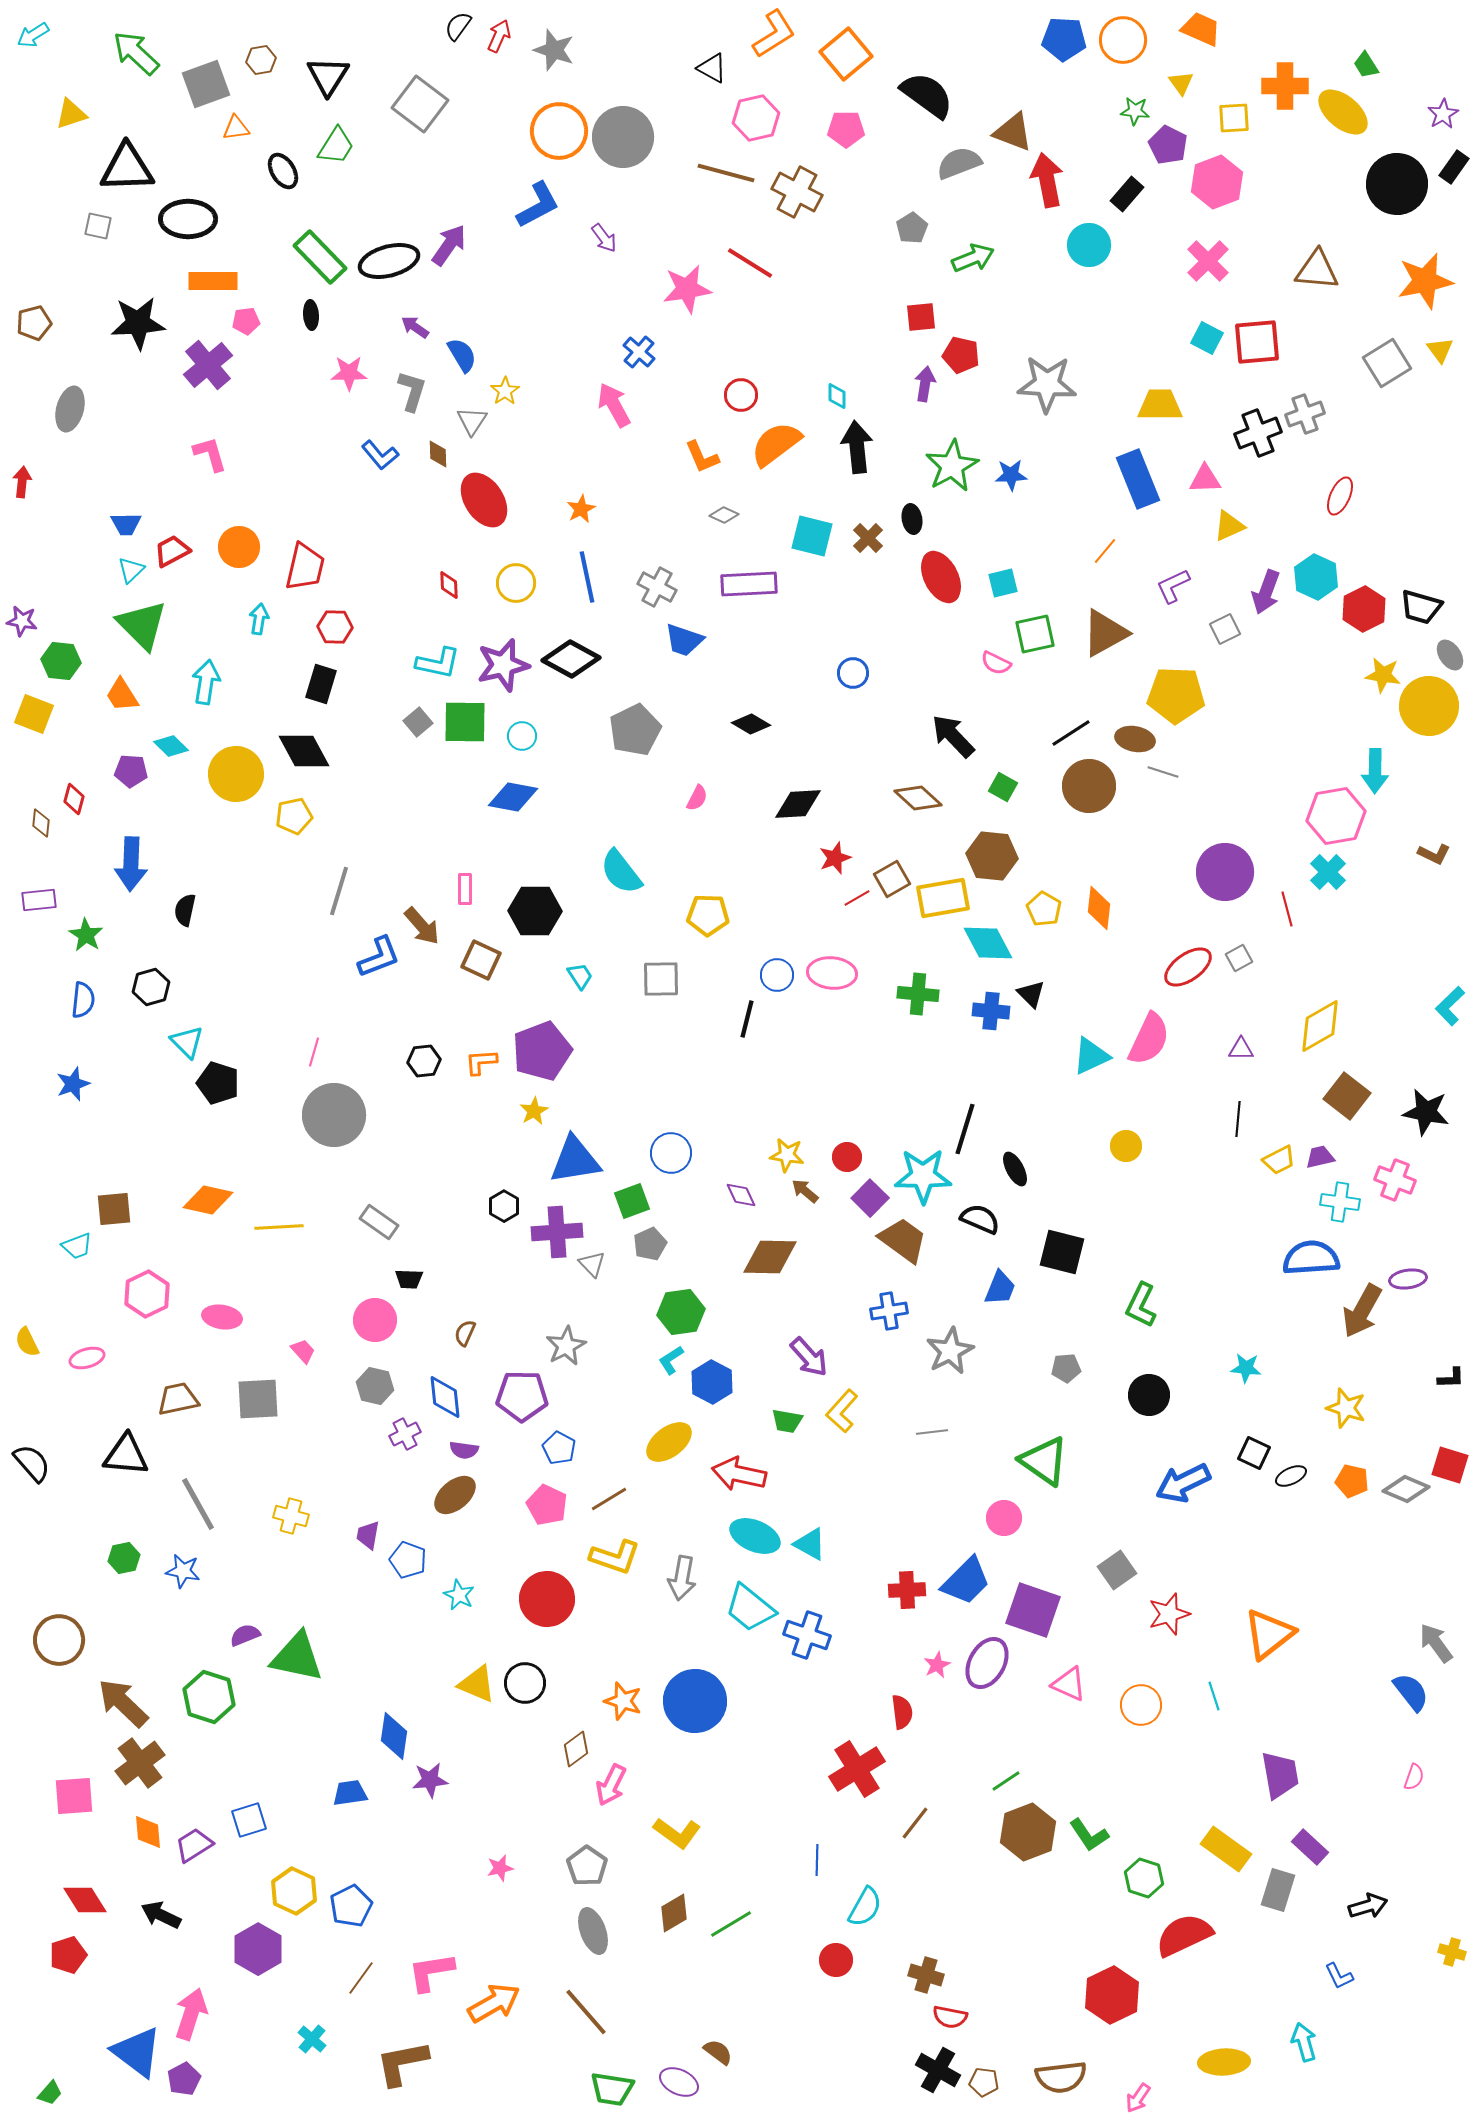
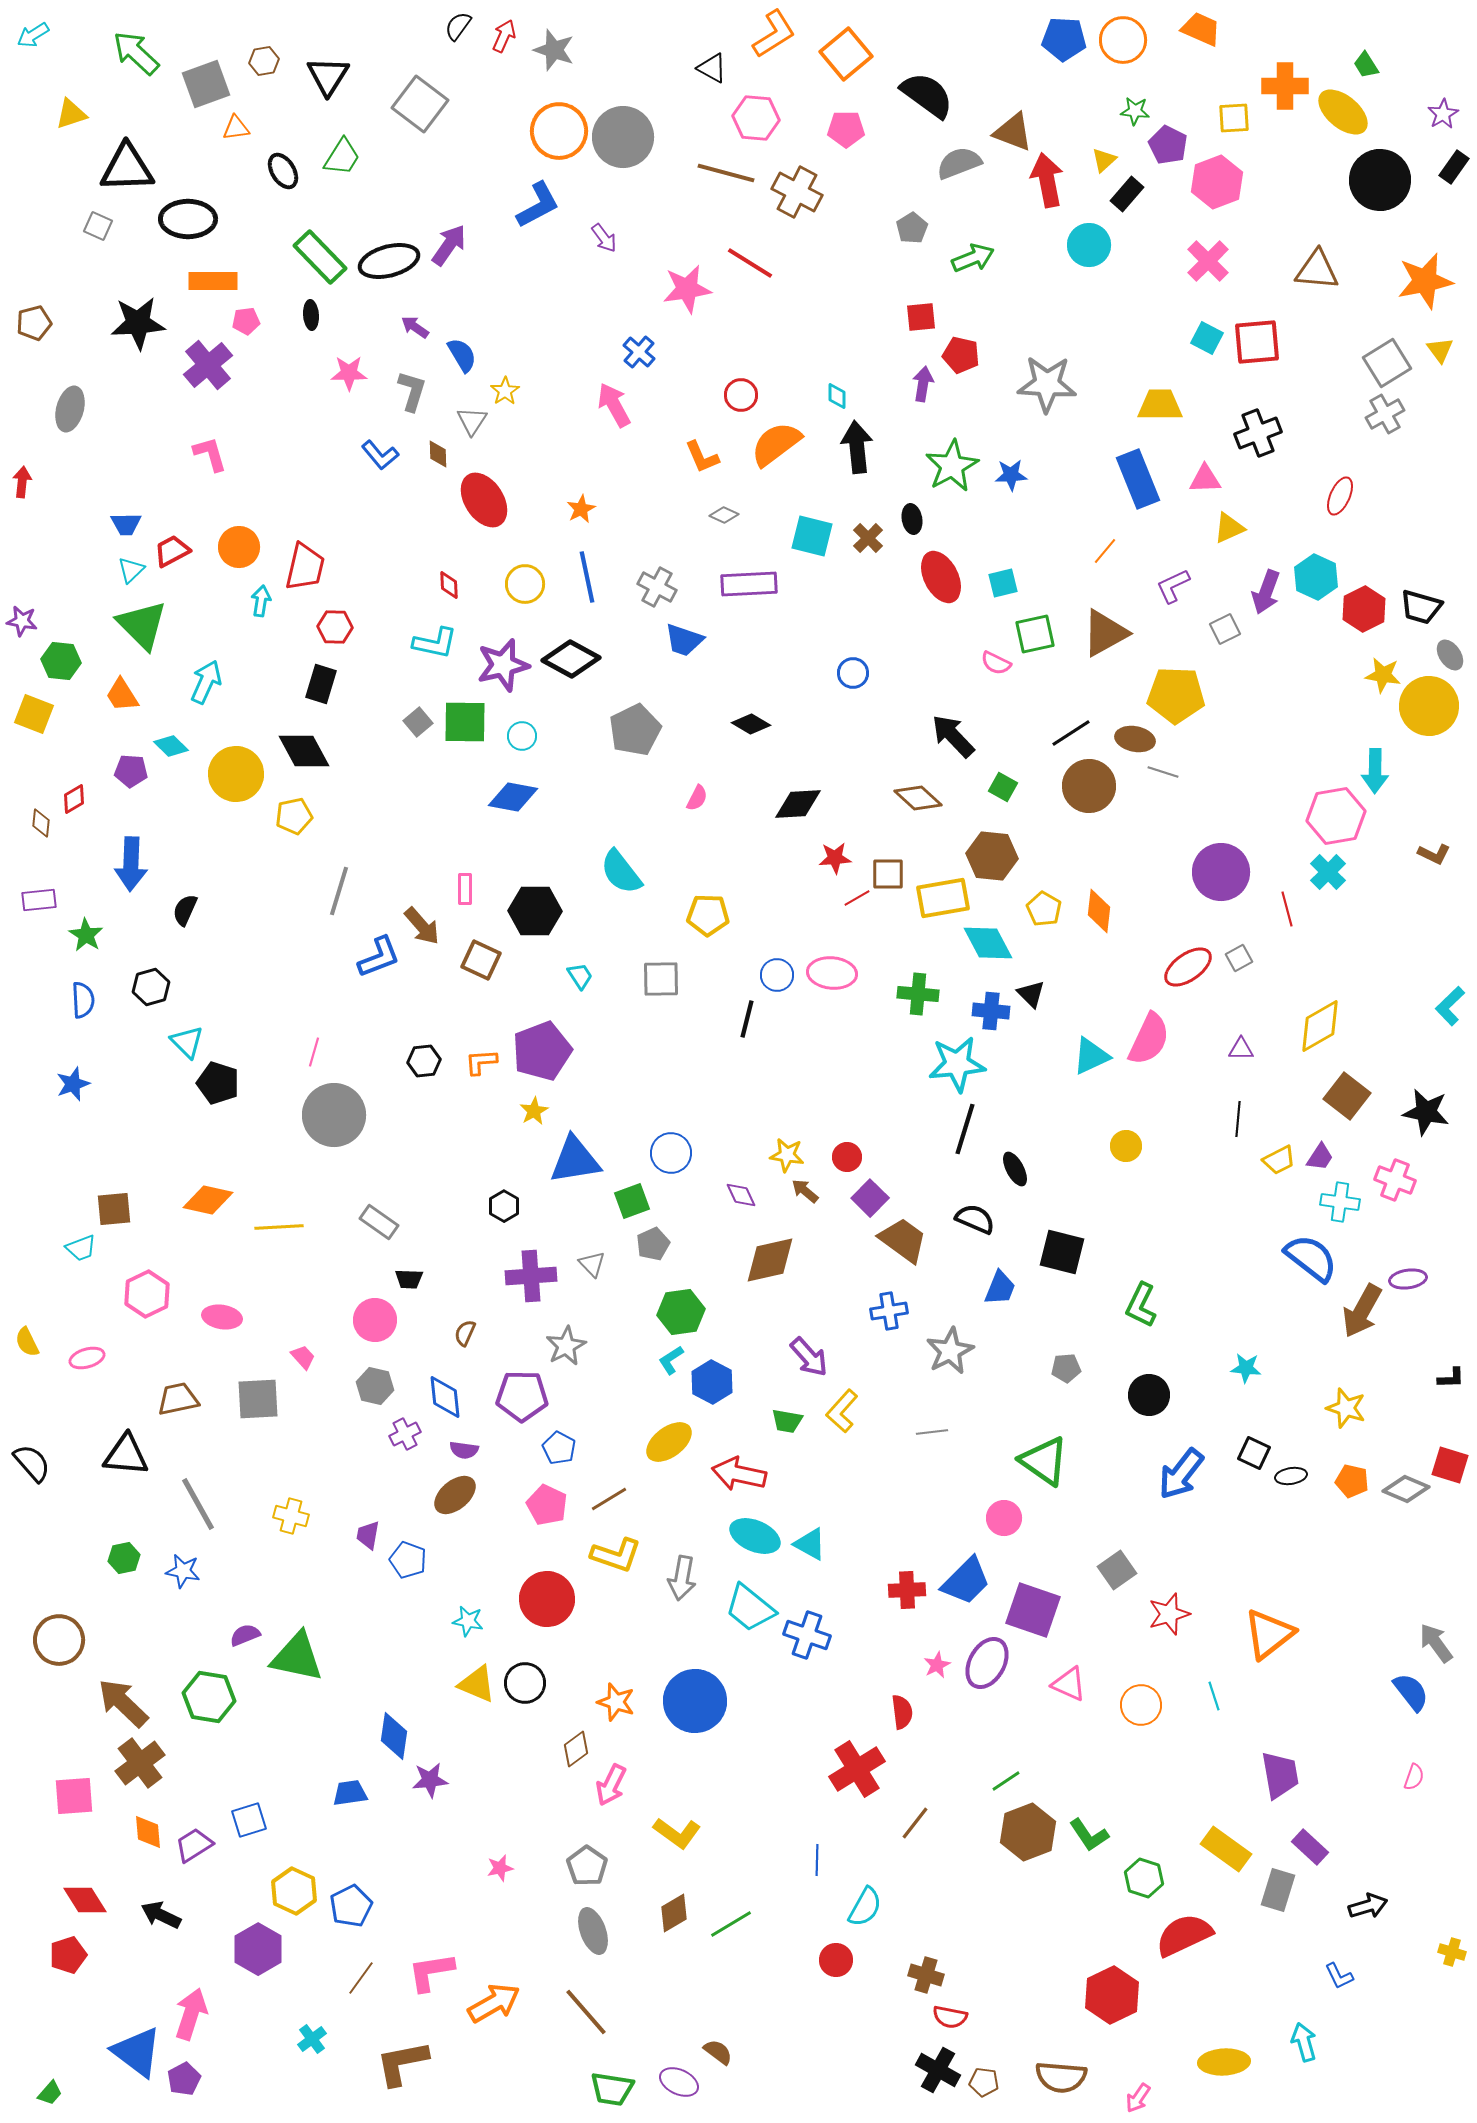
red arrow at (499, 36): moved 5 px right
brown hexagon at (261, 60): moved 3 px right, 1 px down
yellow triangle at (1181, 83): moved 77 px left, 77 px down; rotated 24 degrees clockwise
pink hexagon at (756, 118): rotated 18 degrees clockwise
green trapezoid at (336, 146): moved 6 px right, 11 px down
black circle at (1397, 184): moved 17 px left, 4 px up
gray square at (98, 226): rotated 12 degrees clockwise
purple arrow at (925, 384): moved 2 px left
gray cross at (1305, 414): moved 80 px right; rotated 9 degrees counterclockwise
yellow triangle at (1229, 526): moved 2 px down
yellow circle at (516, 583): moved 9 px right, 1 px down
cyan arrow at (259, 619): moved 2 px right, 18 px up
cyan L-shape at (438, 663): moved 3 px left, 20 px up
cyan arrow at (206, 682): rotated 15 degrees clockwise
red diamond at (74, 799): rotated 44 degrees clockwise
red star at (835, 858): rotated 16 degrees clockwise
purple circle at (1225, 872): moved 4 px left
brown square at (892, 879): moved 4 px left, 5 px up; rotated 30 degrees clockwise
orange diamond at (1099, 908): moved 3 px down
black semicircle at (185, 910): rotated 12 degrees clockwise
blue semicircle at (83, 1000): rotated 9 degrees counterclockwise
purple trapezoid at (1320, 1157): rotated 136 degrees clockwise
cyan star at (923, 1176): moved 34 px right, 112 px up; rotated 6 degrees counterclockwise
black semicircle at (980, 1219): moved 5 px left
purple cross at (557, 1232): moved 26 px left, 44 px down
gray pentagon at (650, 1244): moved 3 px right
cyan trapezoid at (77, 1246): moved 4 px right, 2 px down
brown diamond at (770, 1257): moved 3 px down; rotated 14 degrees counterclockwise
blue semicircle at (1311, 1258): rotated 42 degrees clockwise
pink trapezoid at (303, 1351): moved 6 px down
black ellipse at (1291, 1476): rotated 16 degrees clockwise
blue arrow at (1183, 1483): moved 2 px left, 9 px up; rotated 26 degrees counterclockwise
yellow L-shape at (615, 1557): moved 1 px right, 2 px up
cyan star at (459, 1595): moved 9 px right, 26 px down; rotated 16 degrees counterclockwise
green hexagon at (209, 1697): rotated 9 degrees counterclockwise
orange star at (623, 1701): moved 7 px left, 1 px down
cyan cross at (312, 2039): rotated 12 degrees clockwise
brown semicircle at (1061, 2077): rotated 12 degrees clockwise
